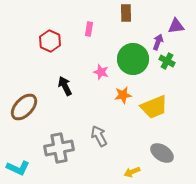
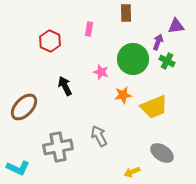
gray cross: moved 1 px left, 1 px up
